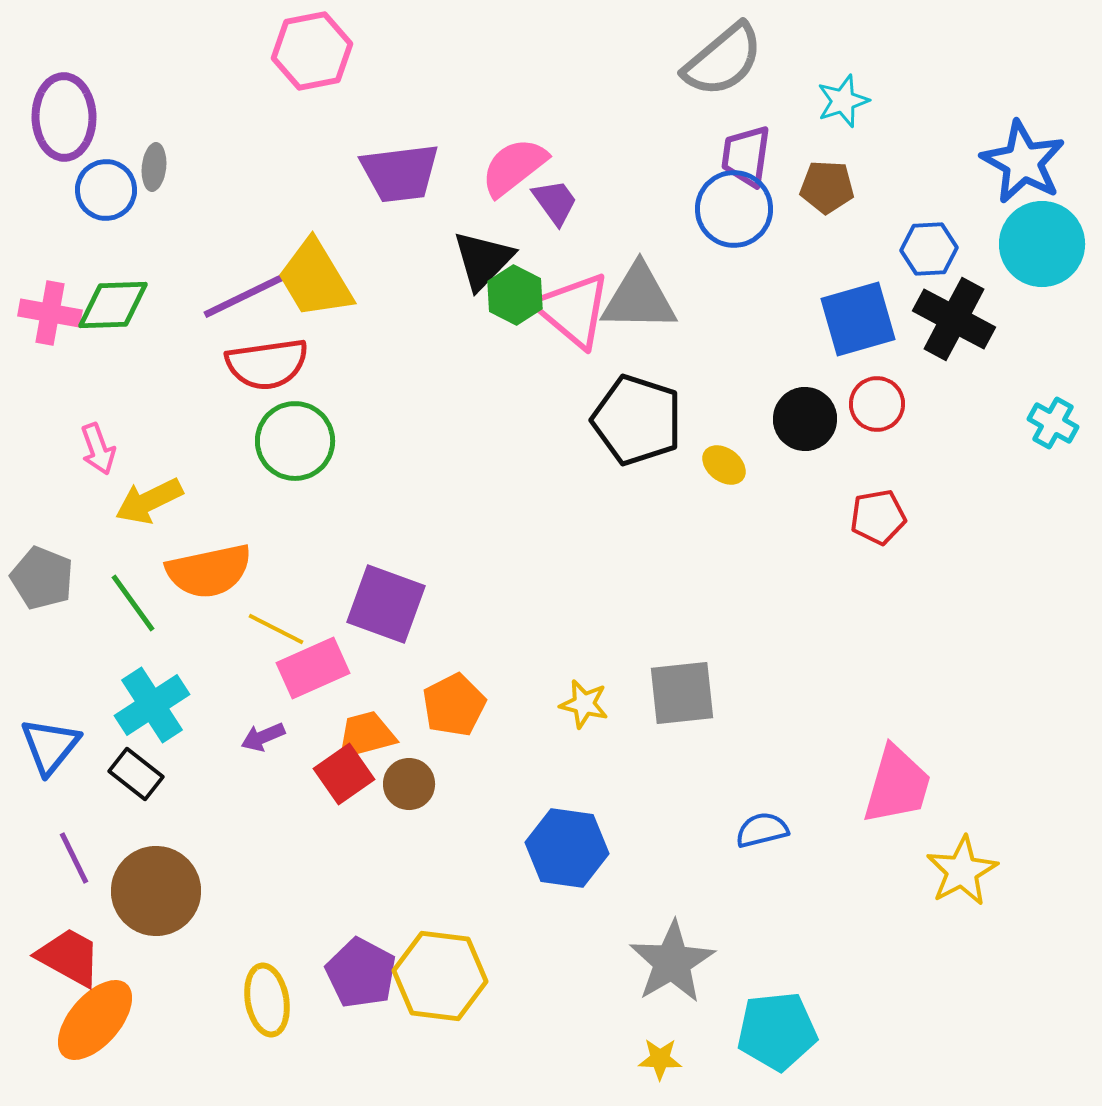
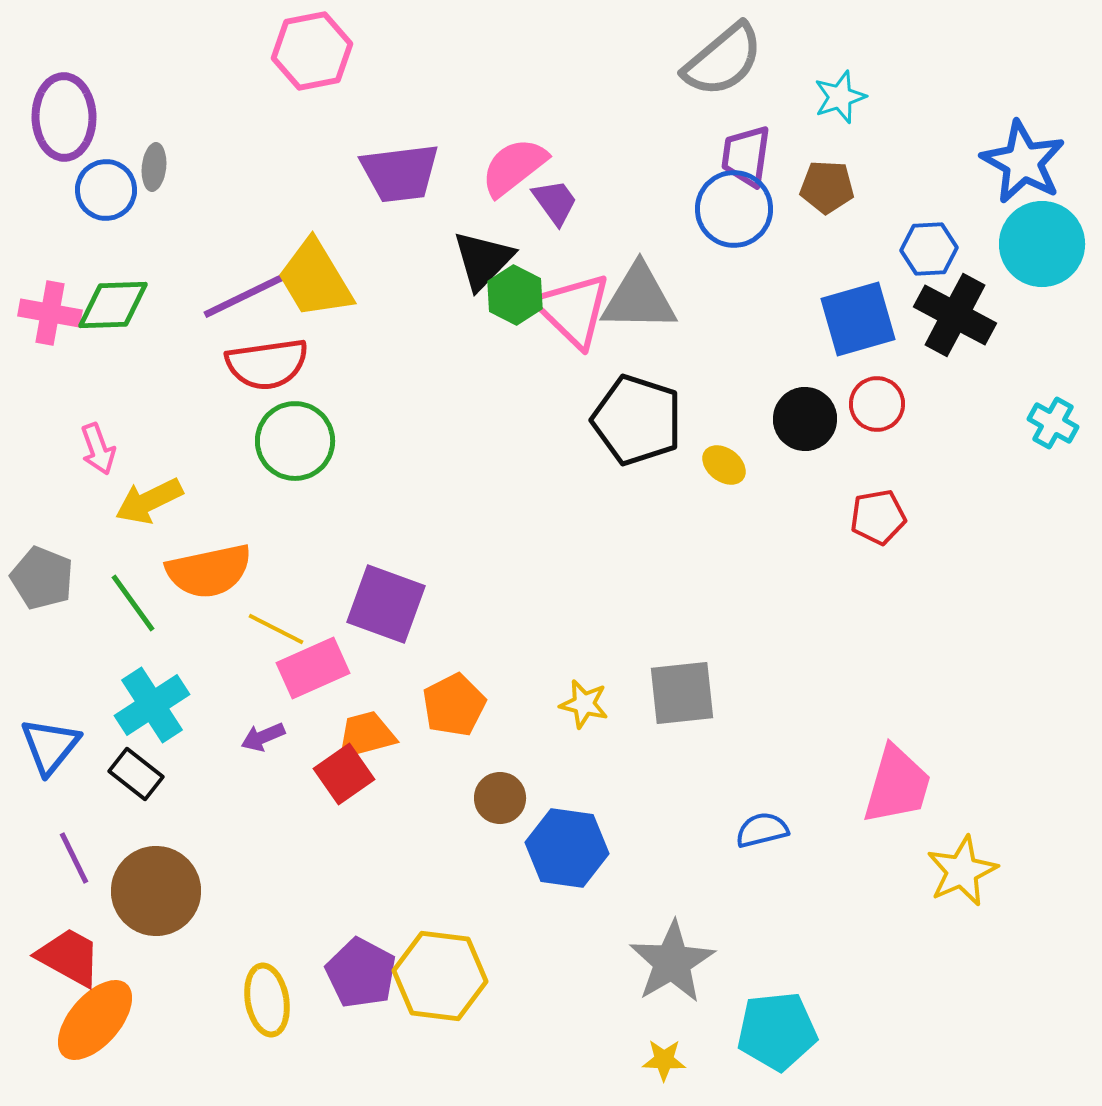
cyan star at (843, 101): moved 3 px left, 4 px up
pink triangle at (573, 310): rotated 4 degrees clockwise
black cross at (954, 319): moved 1 px right, 4 px up
brown circle at (409, 784): moved 91 px right, 14 px down
yellow star at (962, 871): rotated 4 degrees clockwise
yellow star at (660, 1059): moved 4 px right, 1 px down
